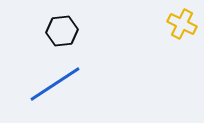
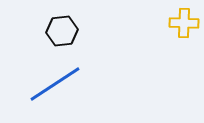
yellow cross: moved 2 px right, 1 px up; rotated 24 degrees counterclockwise
